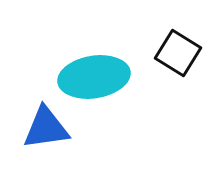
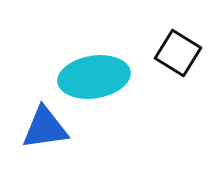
blue triangle: moved 1 px left
